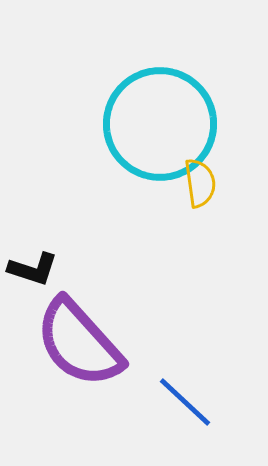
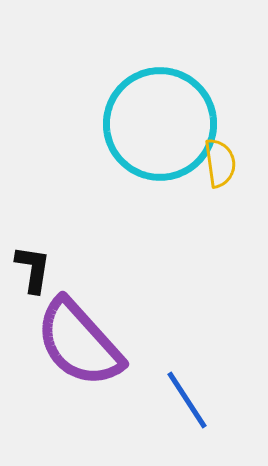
yellow semicircle: moved 20 px right, 20 px up
black L-shape: rotated 99 degrees counterclockwise
blue line: moved 2 px right, 2 px up; rotated 14 degrees clockwise
